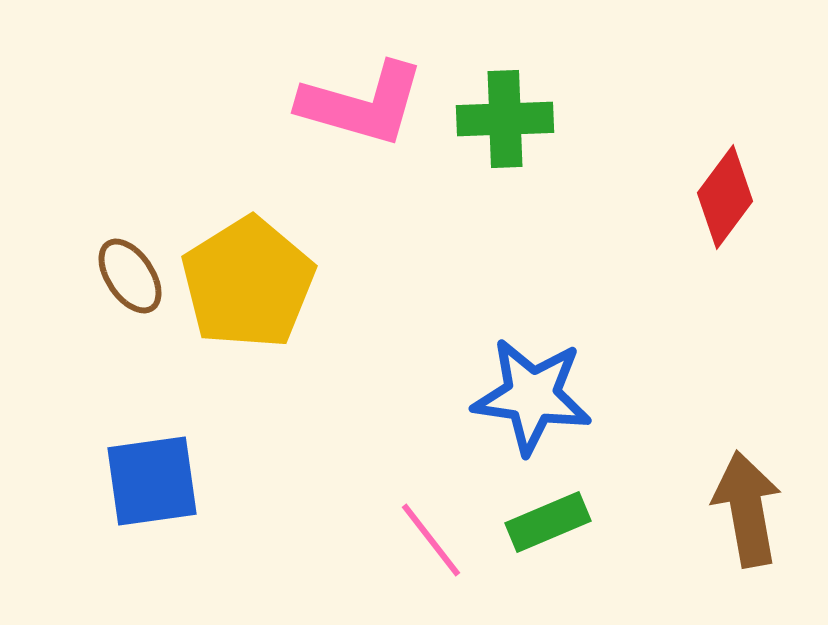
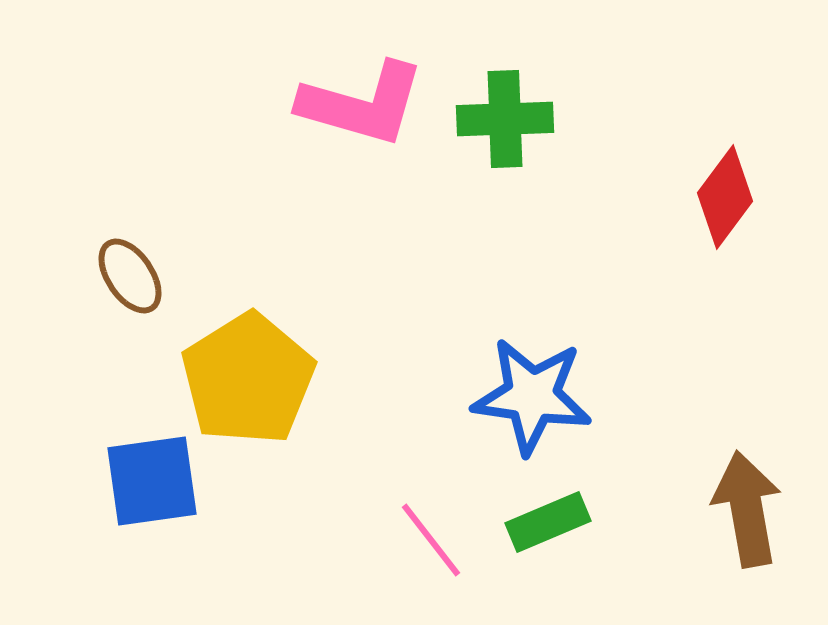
yellow pentagon: moved 96 px down
